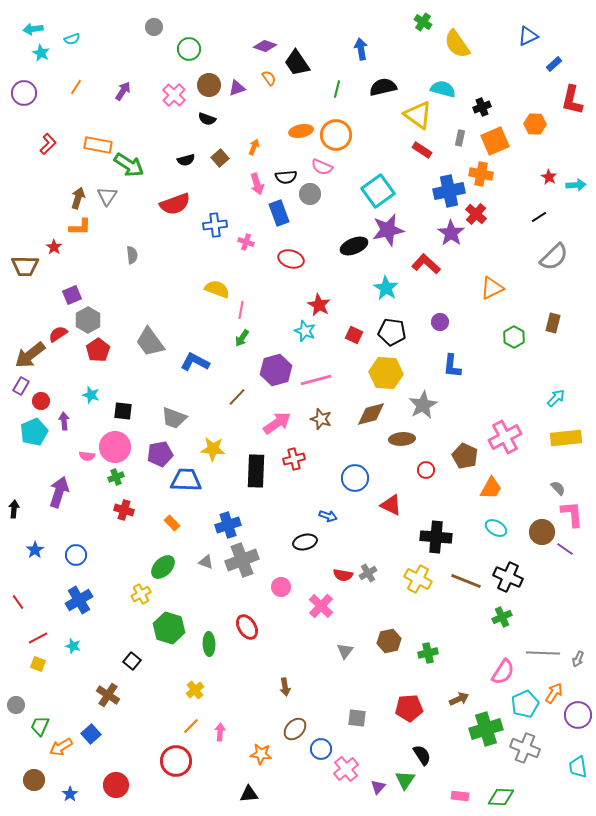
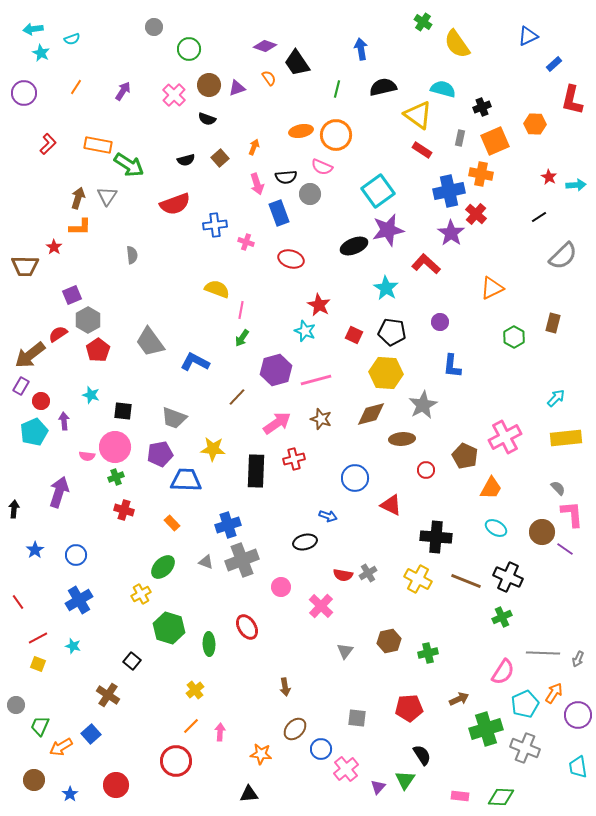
gray semicircle at (554, 257): moved 9 px right, 1 px up
